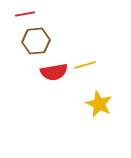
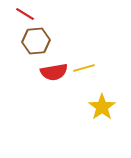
red line: rotated 42 degrees clockwise
yellow line: moved 1 px left, 3 px down
yellow star: moved 3 px right, 3 px down; rotated 12 degrees clockwise
